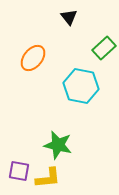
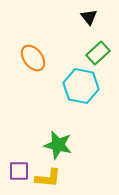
black triangle: moved 20 px right
green rectangle: moved 6 px left, 5 px down
orange ellipse: rotated 76 degrees counterclockwise
purple square: rotated 10 degrees counterclockwise
yellow L-shape: rotated 12 degrees clockwise
